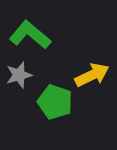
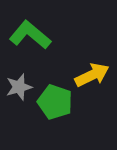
gray star: moved 12 px down
